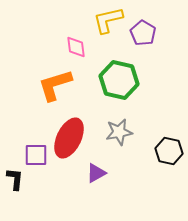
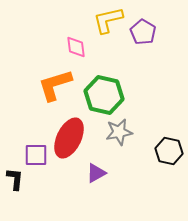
purple pentagon: moved 1 px up
green hexagon: moved 15 px left, 15 px down
